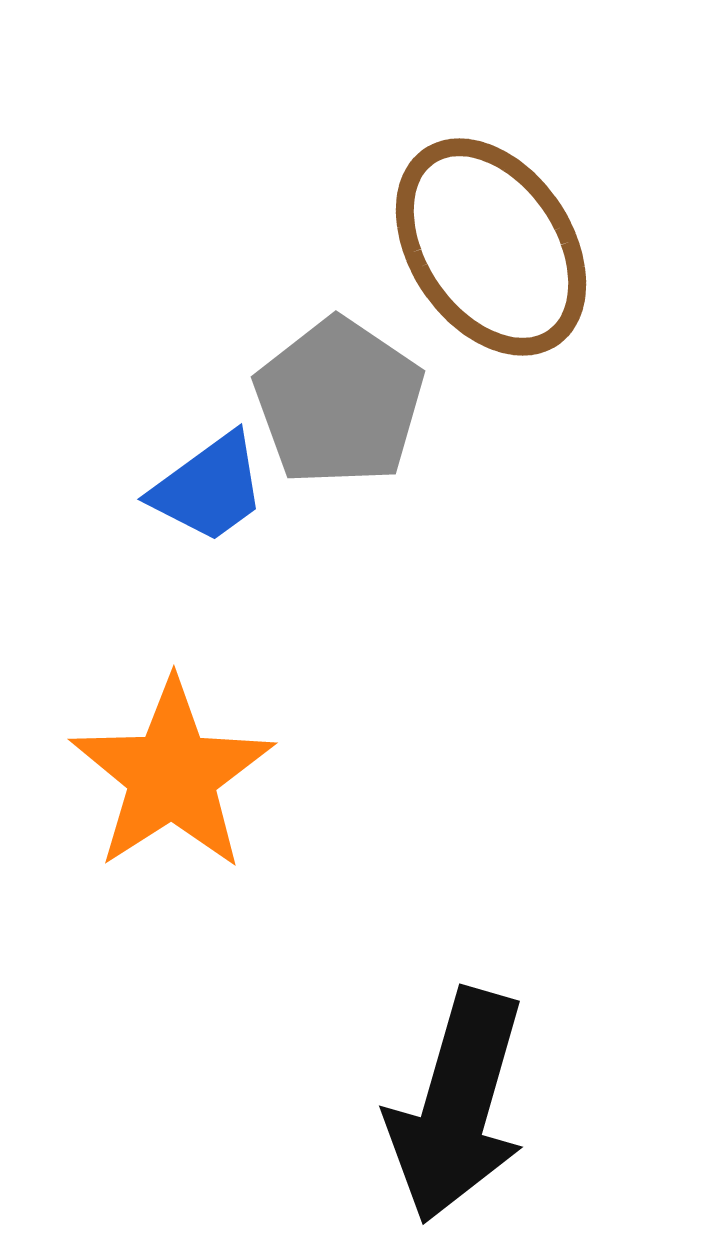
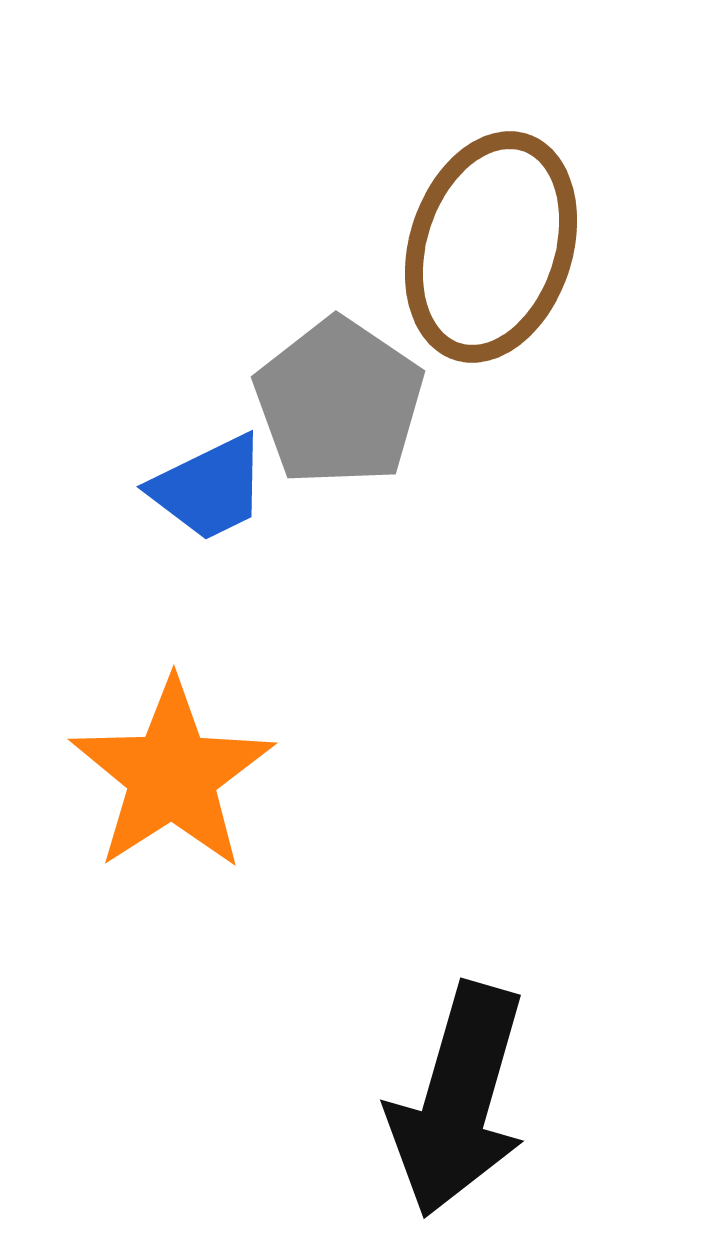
brown ellipse: rotated 52 degrees clockwise
blue trapezoid: rotated 10 degrees clockwise
black arrow: moved 1 px right, 6 px up
